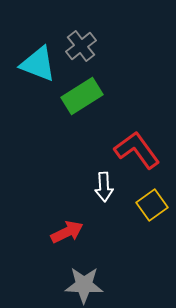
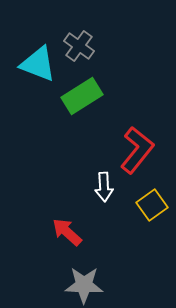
gray cross: moved 2 px left; rotated 16 degrees counterclockwise
red L-shape: rotated 75 degrees clockwise
red arrow: rotated 112 degrees counterclockwise
